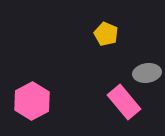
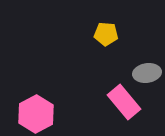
yellow pentagon: rotated 20 degrees counterclockwise
pink hexagon: moved 4 px right, 13 px down
